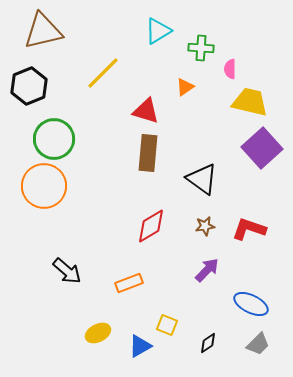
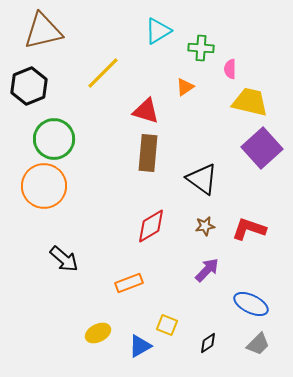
black arrow: moved 3 px left, 12 px up
